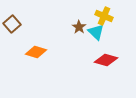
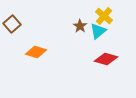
yellow cross: rotated 18 degrees clockwise
brown star: moved 1 px right, 1 px up
cyan triangle: moved 2 px right, 1 px up; rotated 36 degrees clockwise
red diamond: moved 1 px up
